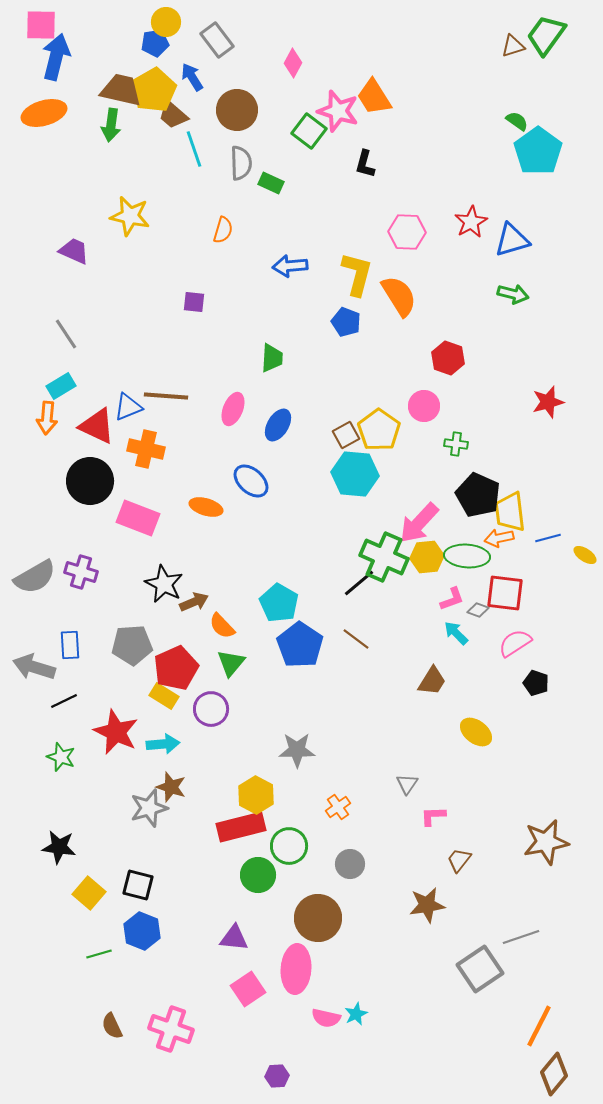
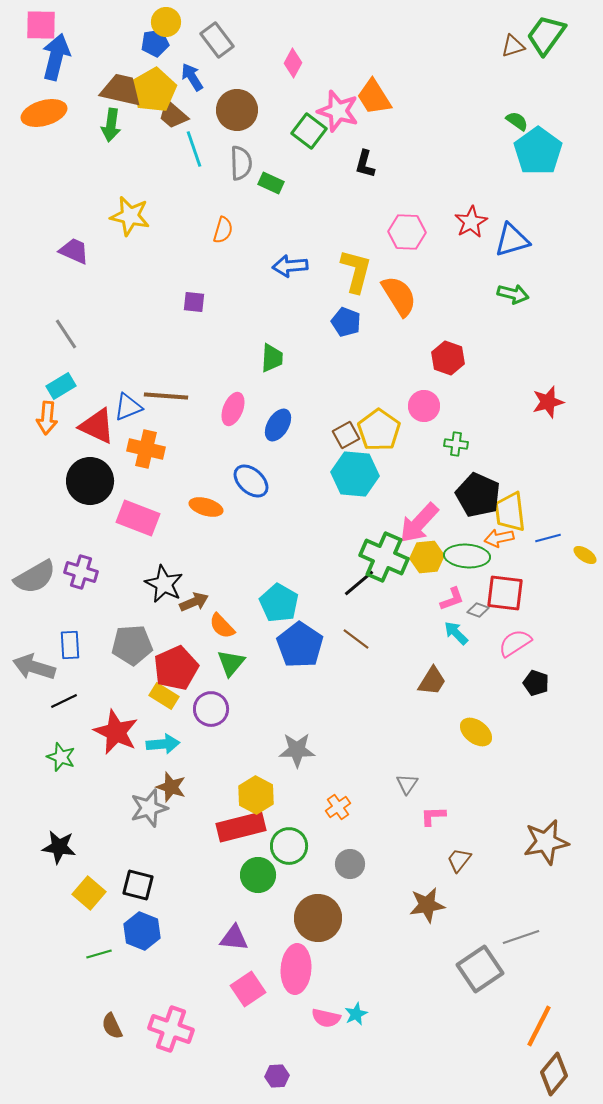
yellow L-shape at (357, 274): moved 1 px left, 3 px up
